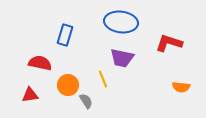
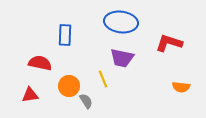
blue rectangle: rotated 15 degrees counterclockwise
orange circle: moved 1 px right, 1 px down
